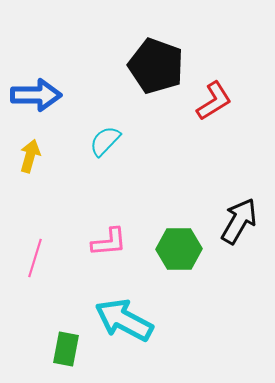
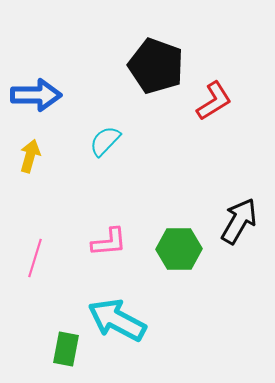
cyan arrow: moved 7 px left
